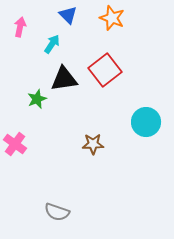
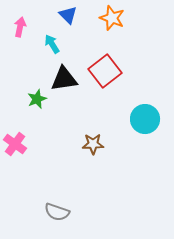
cyan arrow: rotated 66 degrees counterclockwise
red square: moved 1 px down
cyan circle: moved 1 px left, 3 px up
